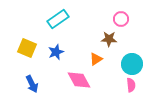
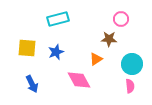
cyan rectangle: rotated 20 degrees clockwise
yellow square: rotated 18 degrees counterclockwise
pink semicircle: moved 1 px left, 1 px down
